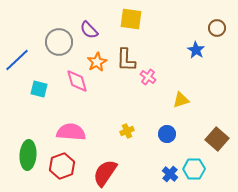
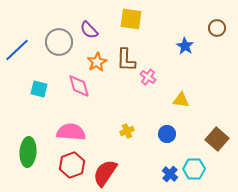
blue star: moved 11 px left, 4 px up
blue line: moved 10 px up
pink diamond: moved 2 px right, 5 px down
yellow triangle: rotated 24 degrees clockwise
green ellipse: moved 3 px up
red hexagon: moved 10 px right, 1 px up
